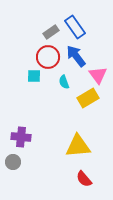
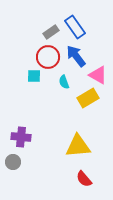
pink triangle: rotated 24 degrees counterclockwise
